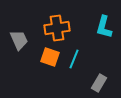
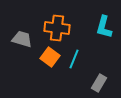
orange cross: rotated 15 degrees clockwise
gray trapezoid: moved 3 px right, 1 px up; rotated 50 degrees counterclockwise
orange square: rotated 18 degrees clockwise
